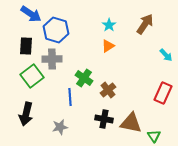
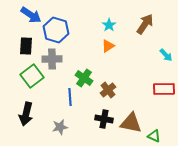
blue arrow: moved 1 px down
red rectangle: moved 1 px right, 4 px up; rotated 65 degrees clockwise
green triangle: rotated 32 degrees counterclockwise
